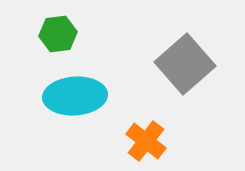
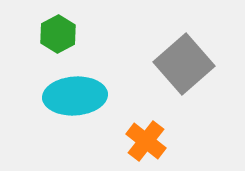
green hexagon: rotated 21 degrees counterclockwise
gray square: moved 1 px left
